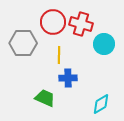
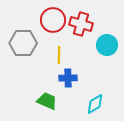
red circle: moved 2 px up
cyan circle: moved 3 px right, 1 px down
green trapezoid: moved 2 px right, 3 px down
cyan diamond: moved 6 px left
